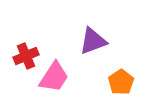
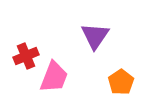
purple triangle: moved 2 px right, 5 px up; rotated 36 degrees counterclockwise
pink trapezoid: rotated 12 degrees counterclockwise
